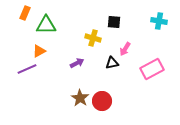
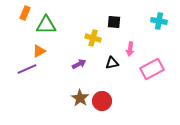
pink arrow: moved 5 px right; rotated 24 degrees counterclockwise
purple arrow: moved 2 px right, 1 px down
